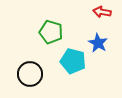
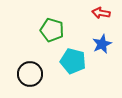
red arrow: moved 1 px left, 1 px down
green pentagon: moved 1 px right, 2 px up
blue star: moved 4 px right, 1 px down; rotated 18 degrees clockwise
